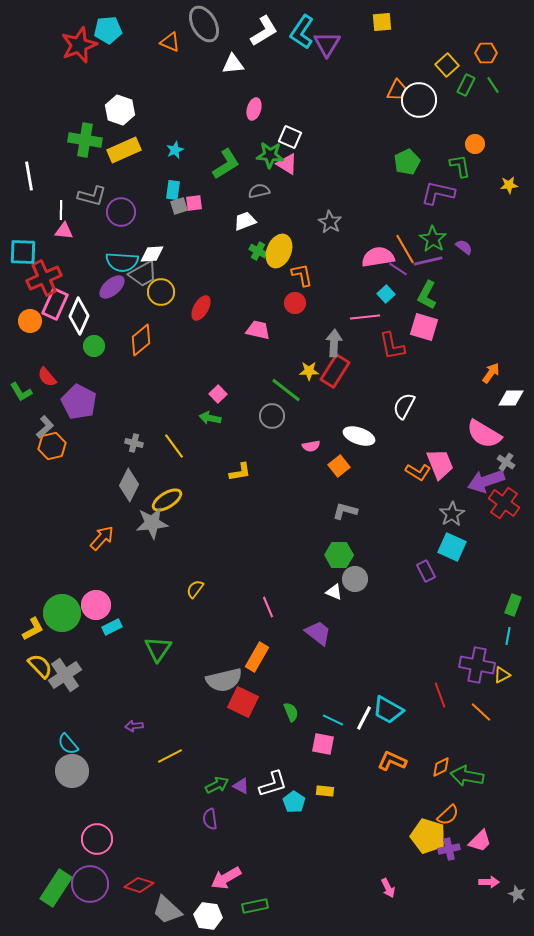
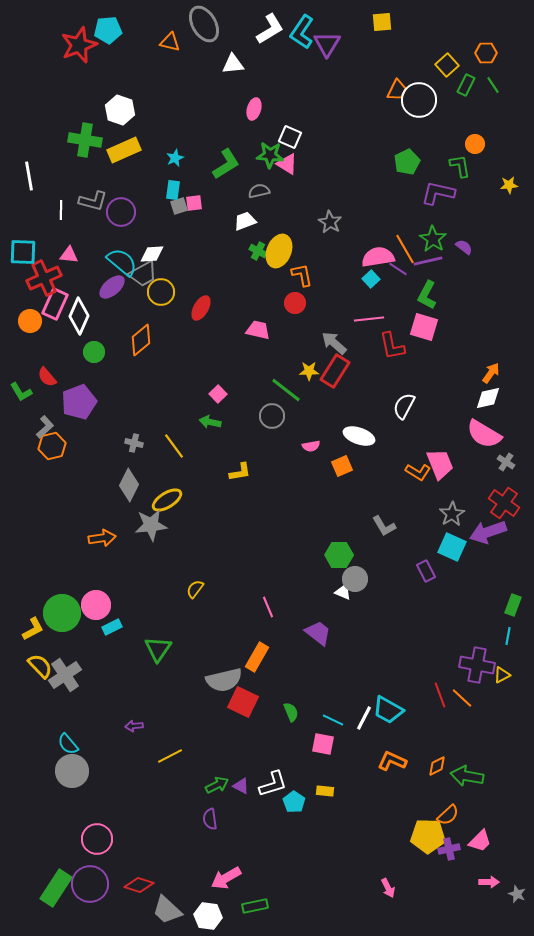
white L-shape at (264, 31): moved 6 px right, 2 px up
orange triangle at (170, 42): rotated 10 degrees counterclockwise
cyan star at (175, 150): moved 8 px down
gray L-shape at (92, 196): moved 1 px right, 5 px down
pink triangle at (64, 231): moved 5 px right, 24 px down
cyan semicircle at (122, 262): rotated 144 degrees counterclockwise
cyan square at (386, 294): moved 15 px left, 15 px up
pink line at (365, 317): moved 4 px right, 2 px down
gray arrow at (334, 343): rotated 52 degrees counterclockwise
green circle at (94, 346): moved 6 px down
white diamond at (511, 398): moved 23 px left; rotated 12 degrees counterclockwise
purple pentagon at (79, 402): rotated 24 degrees clockwise
green arrow at (210, 418): moved 4 px down
orange square at (339, 466): moved 3 px right; rotated 15 degrees clockwise
purple arrow at (486, 481): moved 2 px right, 51 px down
gray L-shape at (345, 511): moved 39 px right, 15 px down; rotated 135 degrees counterclockwise
gray star at (152, 523): moved 1 px left, 2 px down
orange arrow at (102, 538): rotated 40 degrees clockwise
white triangle at (334, 592): moved 9 px right
orange line at (481, 712): moved 19 px left, 14 px up
orange diamond at (441, 767): moved 4 px left, 1 px up
yellow pentagon at (428, 836): rotated 16 degrees counterclockwise
